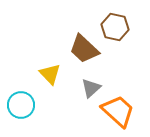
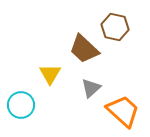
yellow triangle: rotated 15 degrees clockwise
orange trapezoid: moved 5 px right
